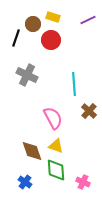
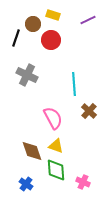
yellow rectangle: moved 2 px up
blue cross: moved 1 px right, 2 px down
